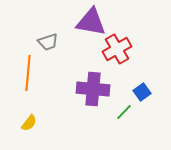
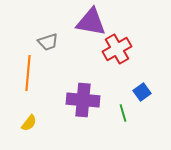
purple cross: moved 10 px left, 11 px down
green line: moved 1 px left, 1 px down; rotated 60 degrees counterclockwise
